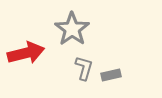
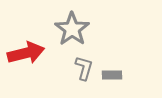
gray rectangle: moved 1 px right; rotated 12 degrees clockwise
